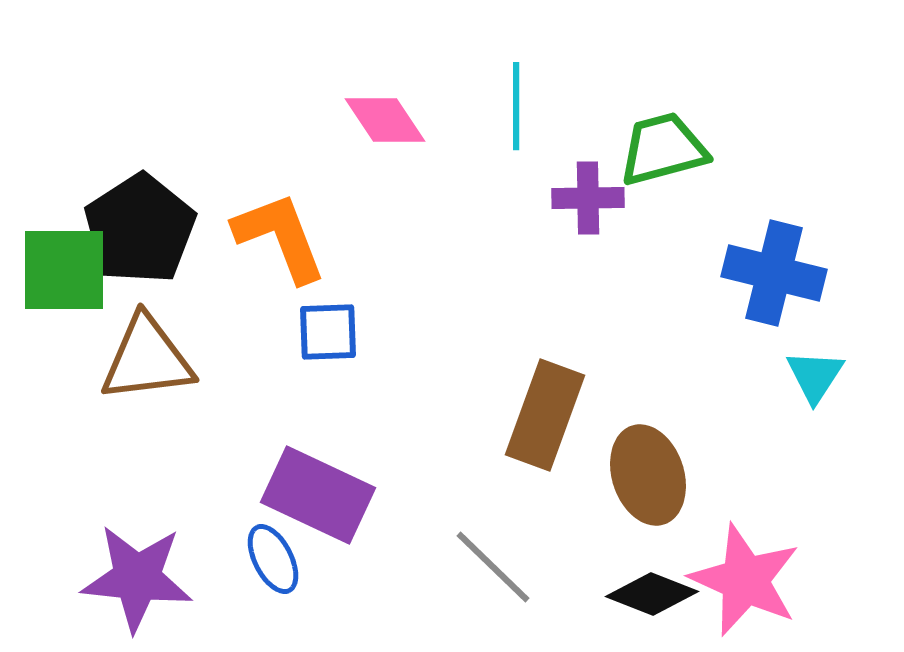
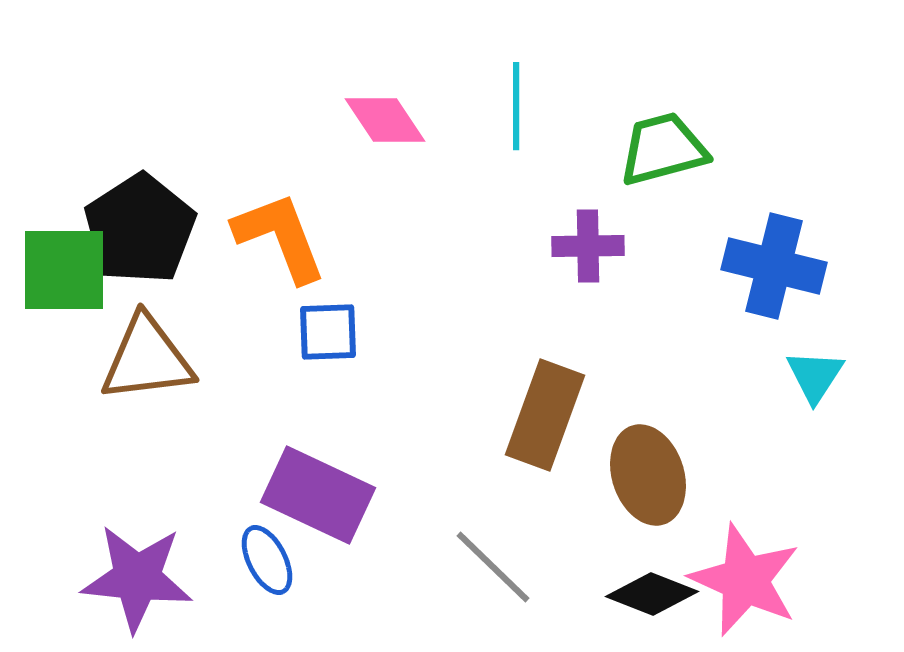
purple cross: moved 48 px down
blue cross: moved 7 px up
blue ellipse: moved 6 px left, 1 px down
